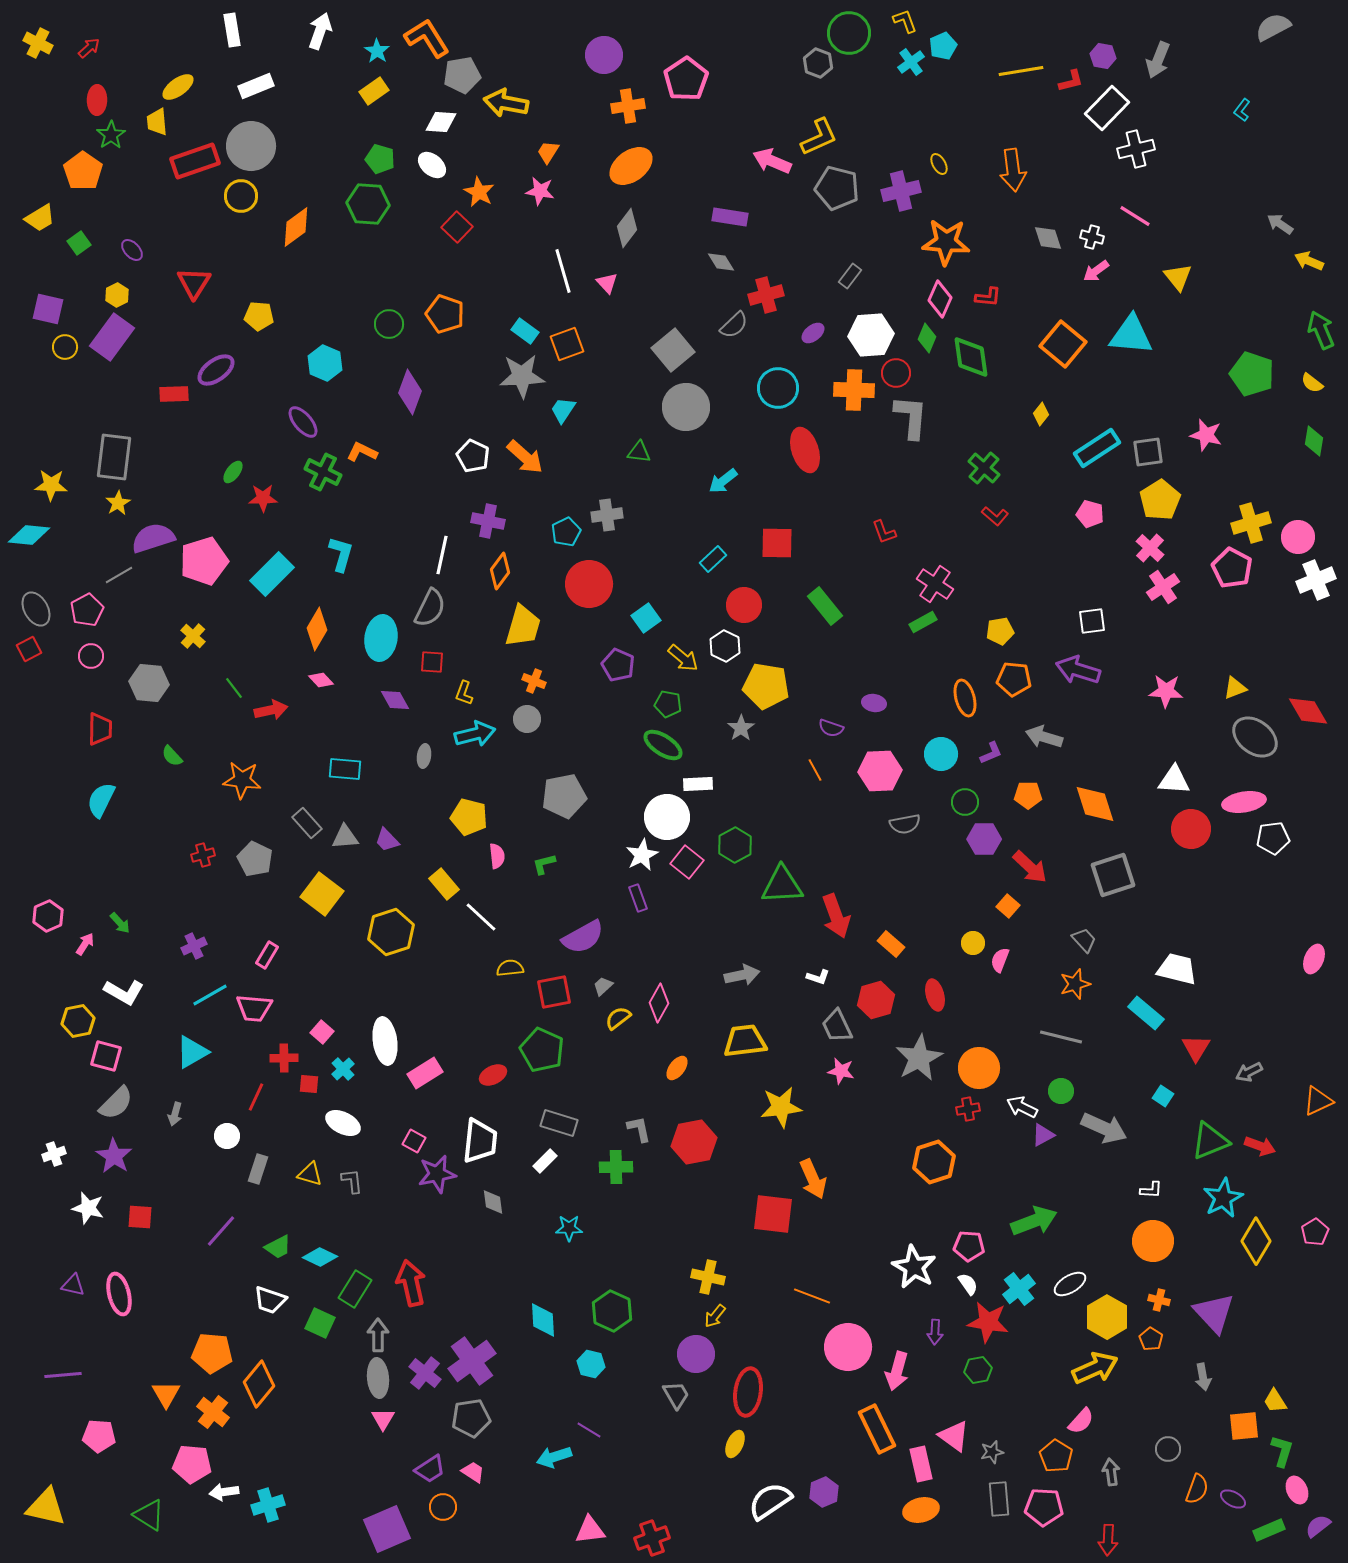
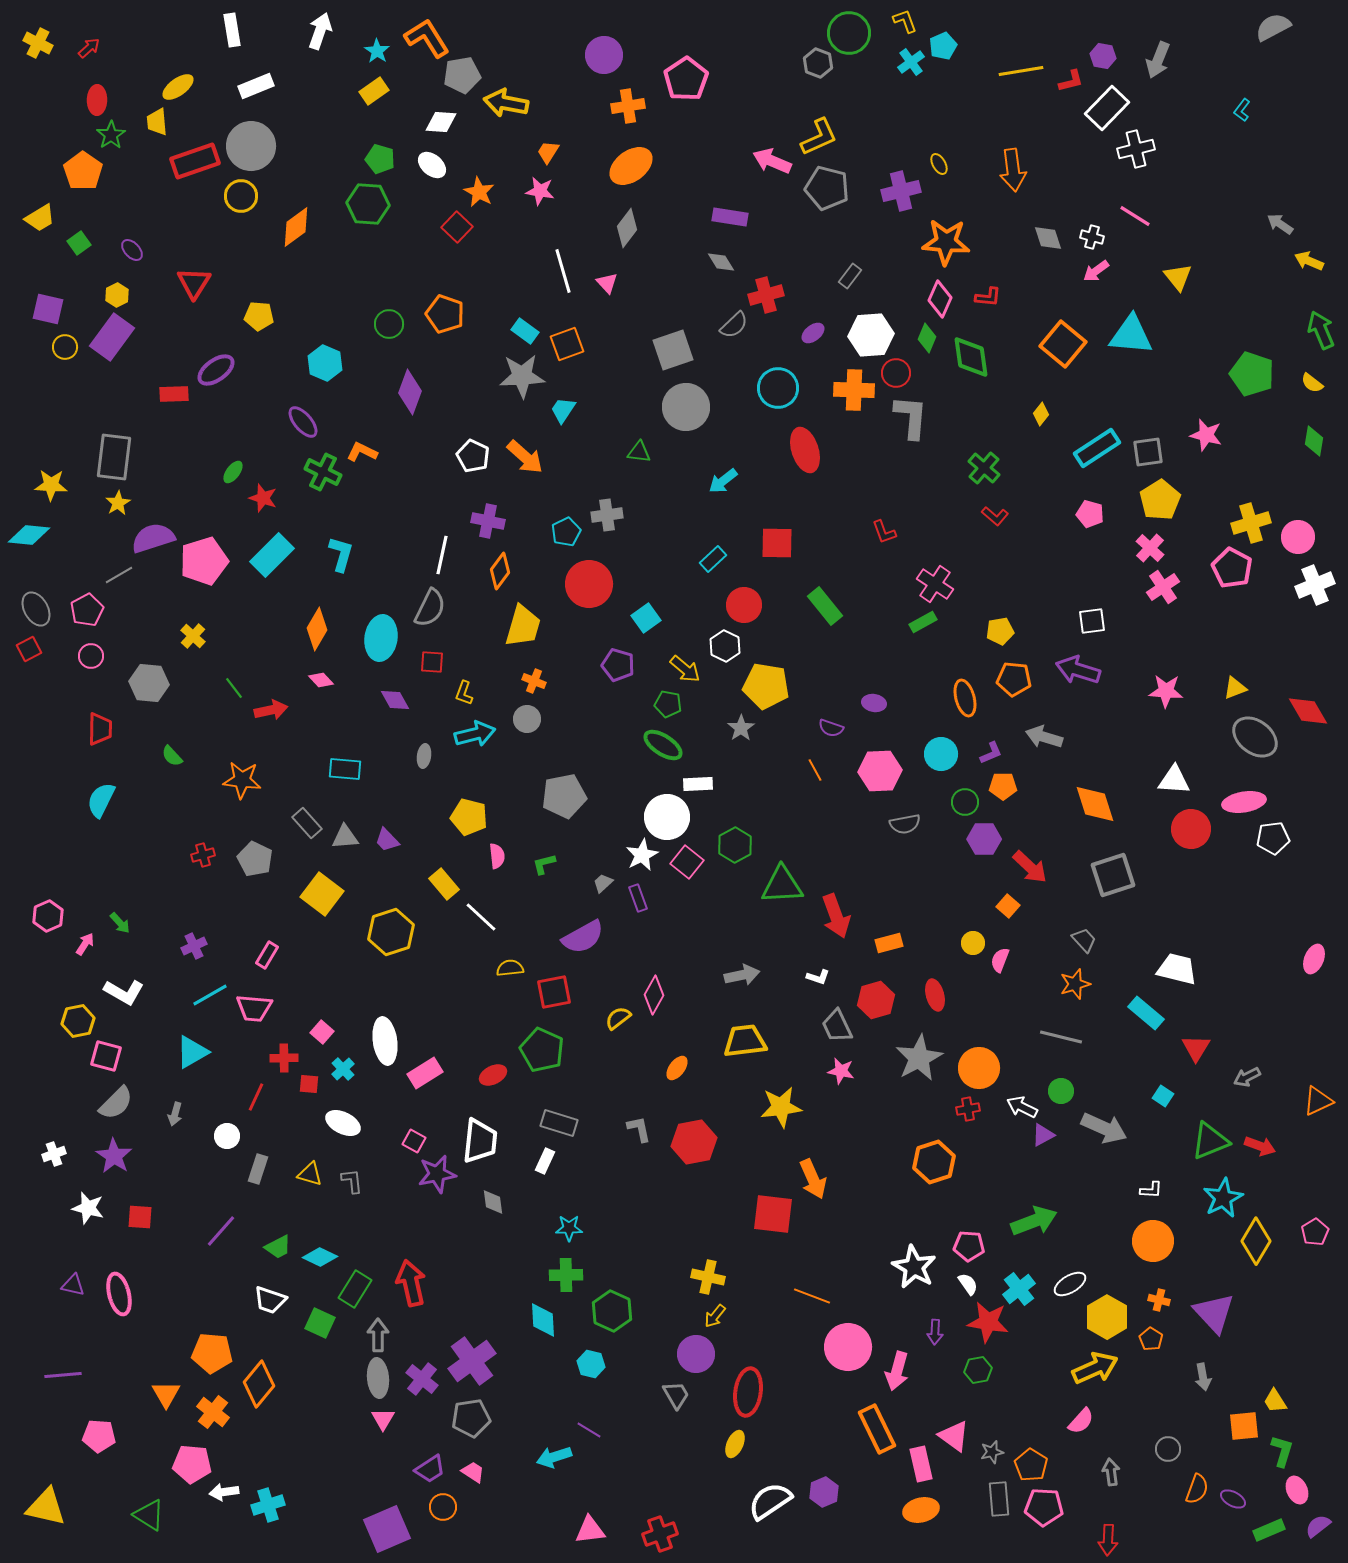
gray pentagon at (837, 188): moved 10 px left
gray square at (673, 350): rotated 21 degrees clockwise
red star at (263, 498): rotated 20 degrees clockwise
cyan rectangle at (272, 574): moved 19 px up
white cross at (1316, 580): moved 1 px left, 5 px down
yellow arrow at (683, 658): moved 2 px right, 11 px down
purple pentagon at (618, 665): rotated 8 degrees counterclockwise
orange pentagon at (1028, 795): moved 25 px left, 9 px up
orange rectangle at (891, 944): moved 2 px left, 1 px up; rotated 56 degrees counterclockwise
gray trapezoid at (603, 986): moved 103 px up
pink diamond at (659, 1003): moved 5 px left, 8 px up
gray arrow at (1249, 1072): moved 2 px left, 5 px down
white rectangle at (545, 1161): rotated 20 degrees counterclockwise
green cross at (616, 1167): moved 50 px left, 108 px down
purple cross at (425, 1373): moved 3 px left, 6 px down
orange pentagon at (1056, 1456): moved 25 px left, 9 px down
red cross at (652, 1538): moved 8 px right, 4 px up
